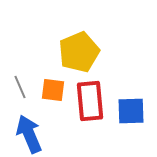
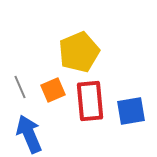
orange square: rotated 30 degrees counterclockwise
blue square: rotated 8 degrees counterclockwise
